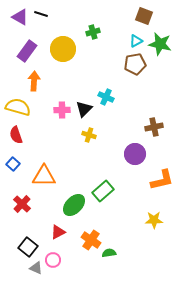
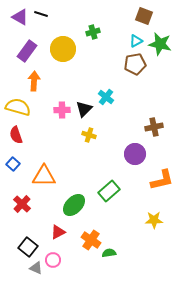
cyan cross: rotated 14 degrees clockwise
green rectangle: moved 6 px right
